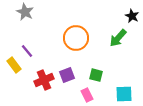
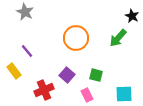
yellow rectangle: moved 6 px down
purple square: rotated 28 degrees counterclockwise
red cross: moved 10 px down
